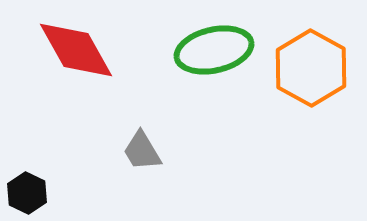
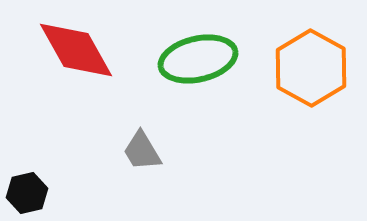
green ellipse: moved 16 px left, 9 px down
black hexagon: rotated 21 degrees clockwise
